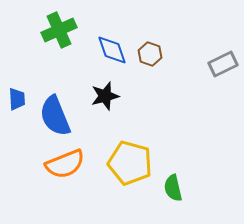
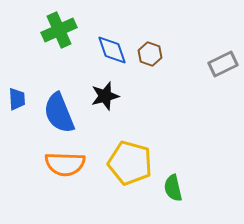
blue semicircle: moved 4 px right, 3 px up
orange semicircle: rotated 24 degrees clockwise
